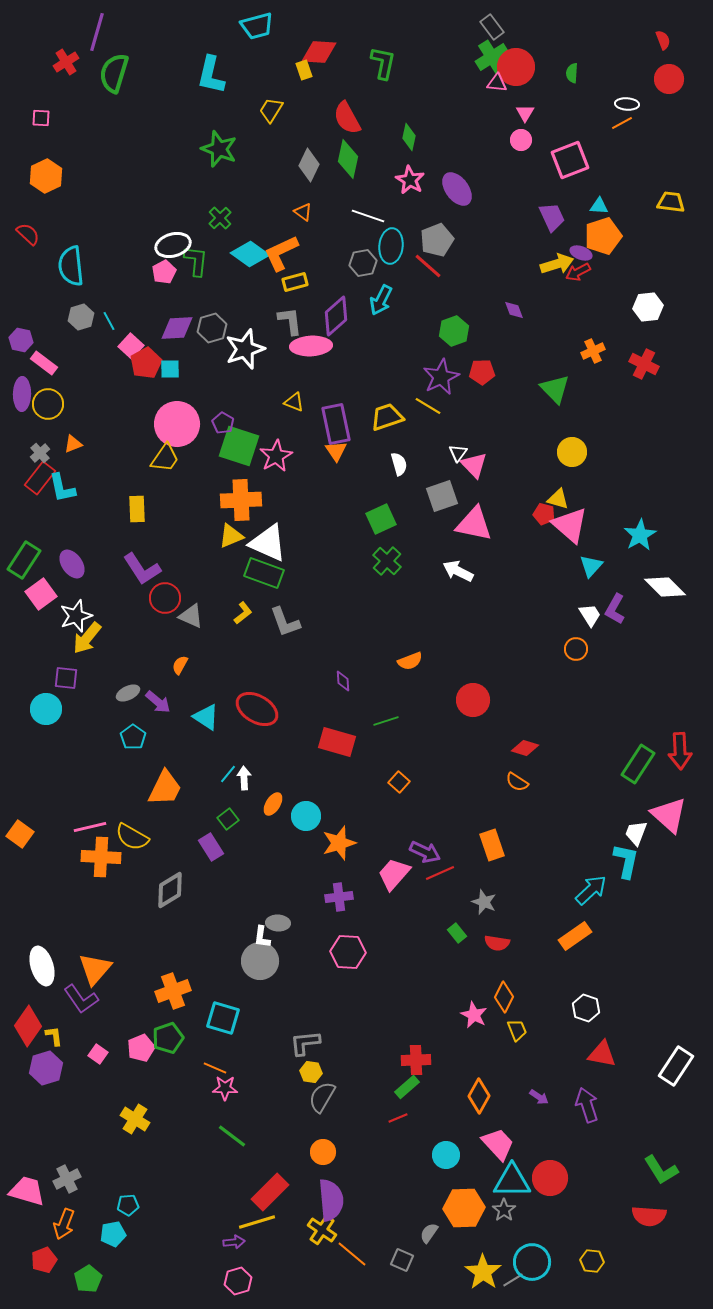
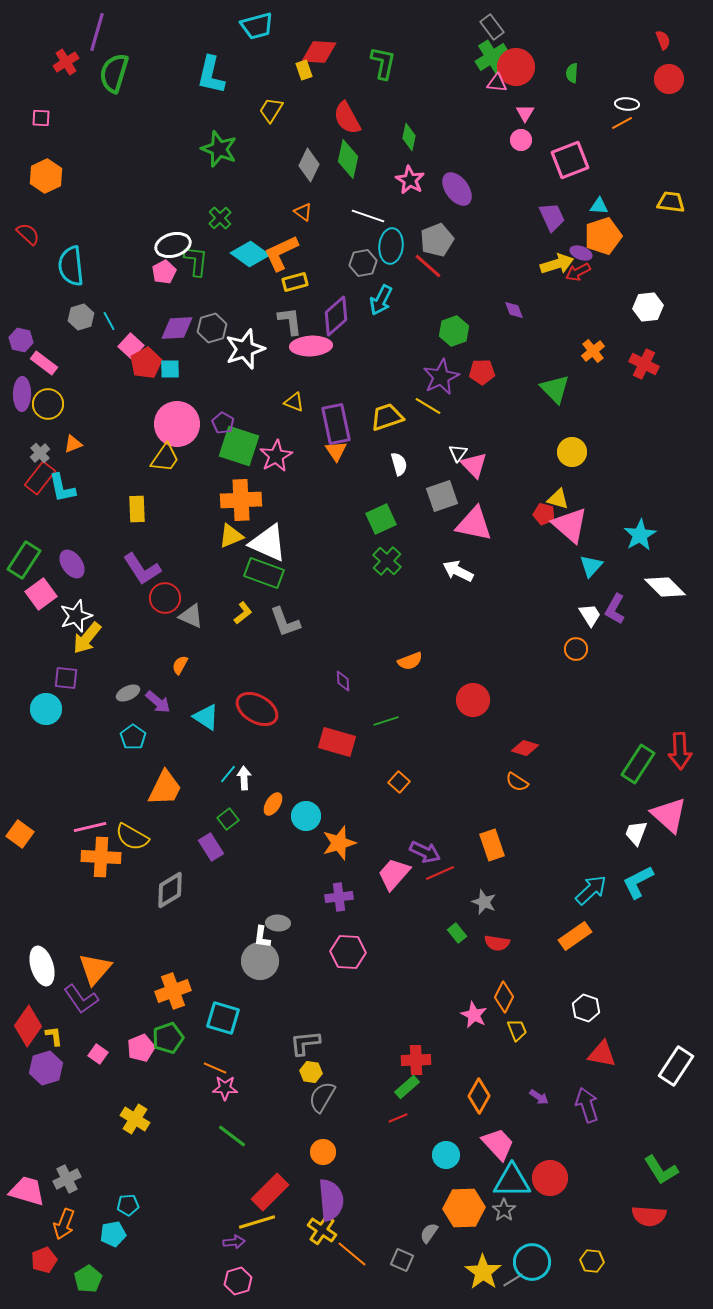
orange cross at (593, 351): rotated 15 degrees counterclockwise
cyan L-shape at (626, 861): moved 12 px right, 21 px down; rotated 129 degrees counterclockwise
